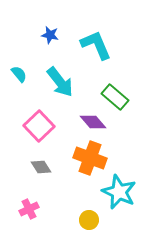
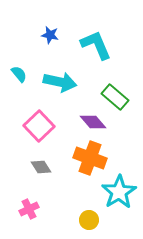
cyan arrow: rotated 40 degrees counterclockwise
cyan star: rotated 16 degrees clockwise
